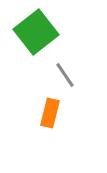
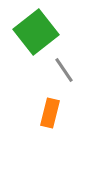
gray line: moved 1 px left, 5 px up
